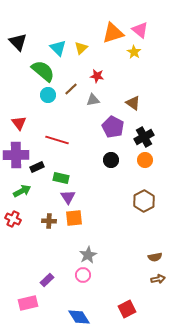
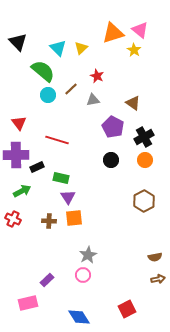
yellow star: moved 2 px up
red star: rotated 16 degrees clockwise
